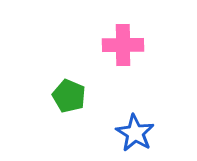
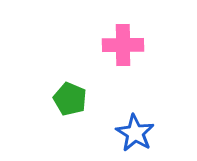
green pentagon: moved 1 px right, 3 px down
